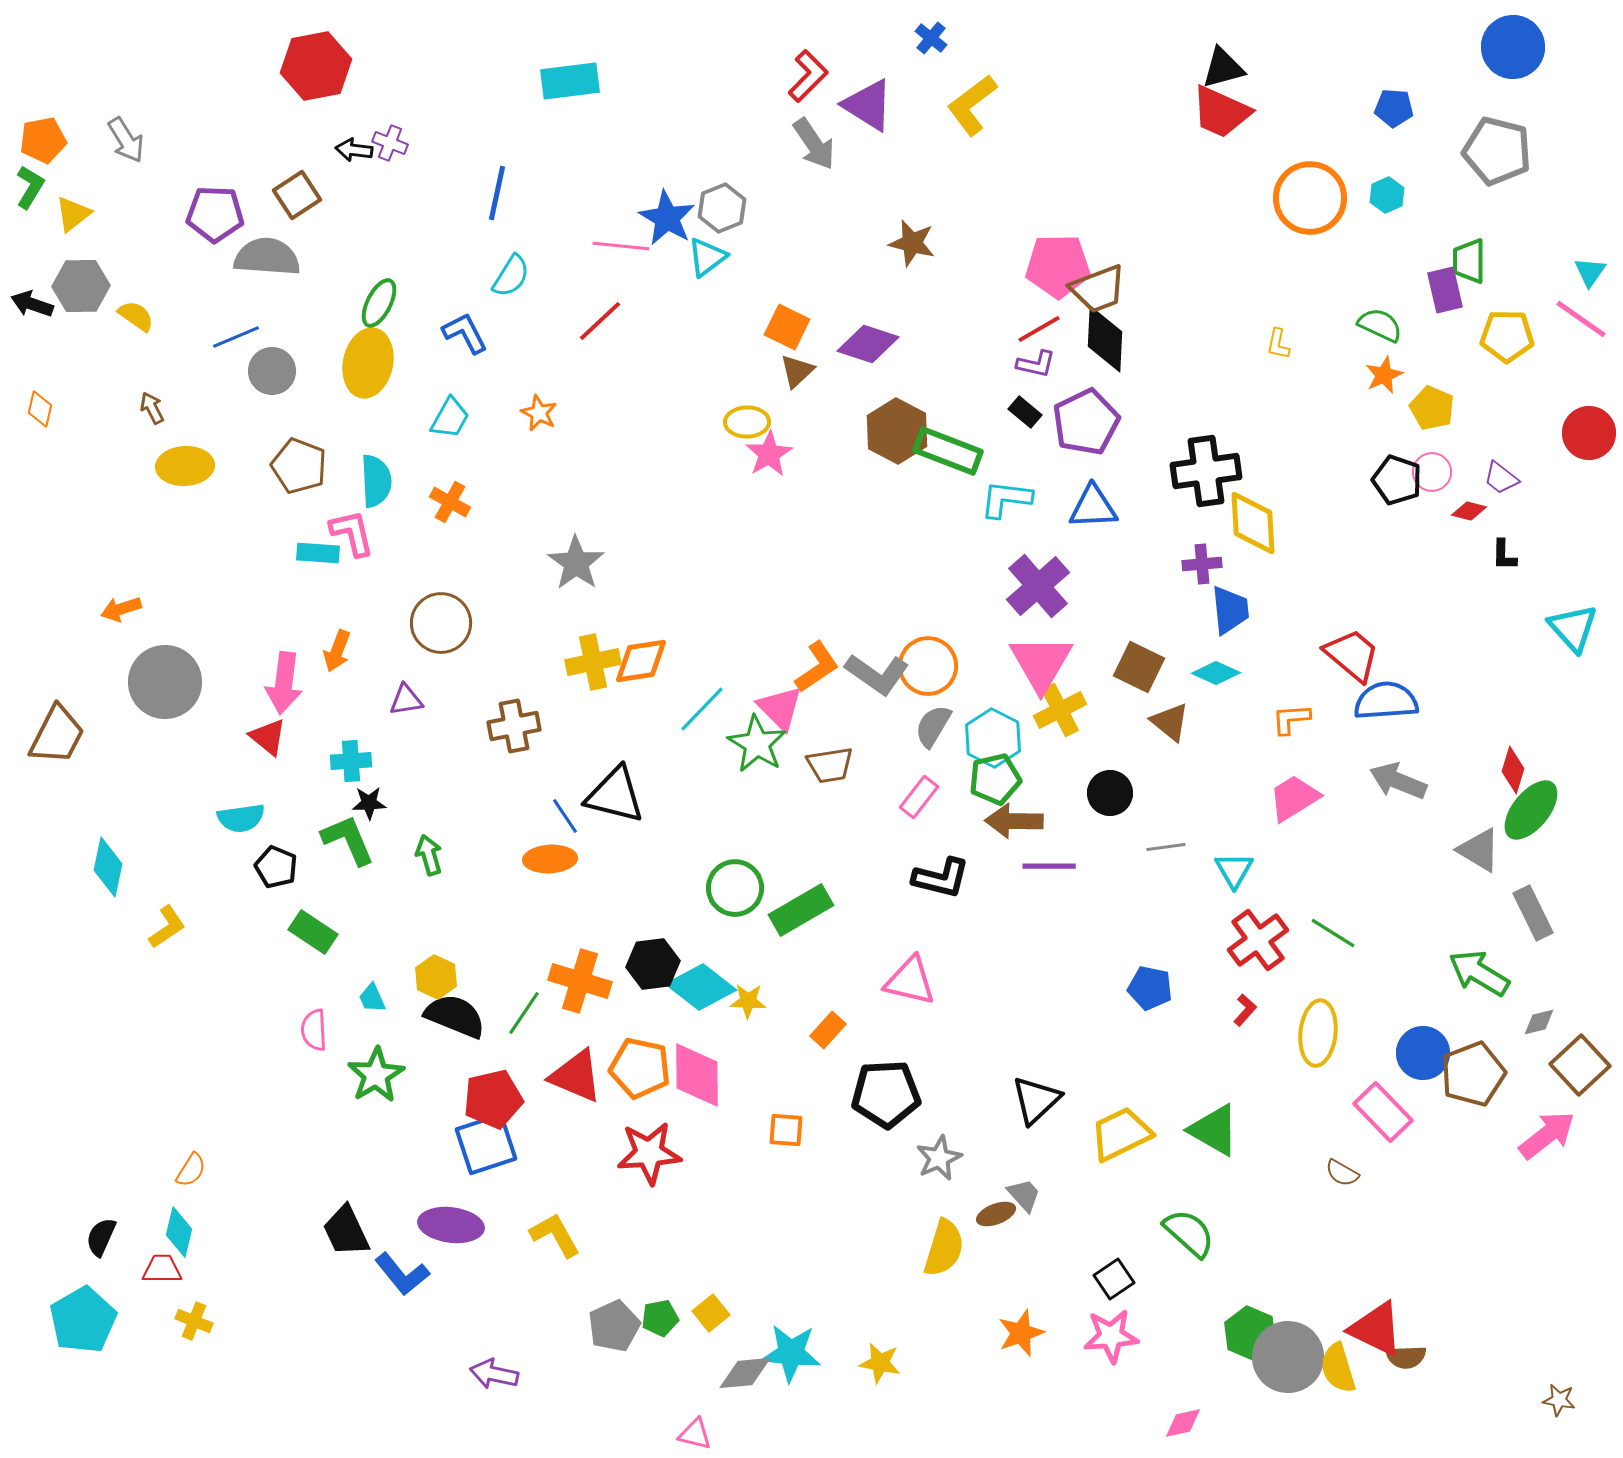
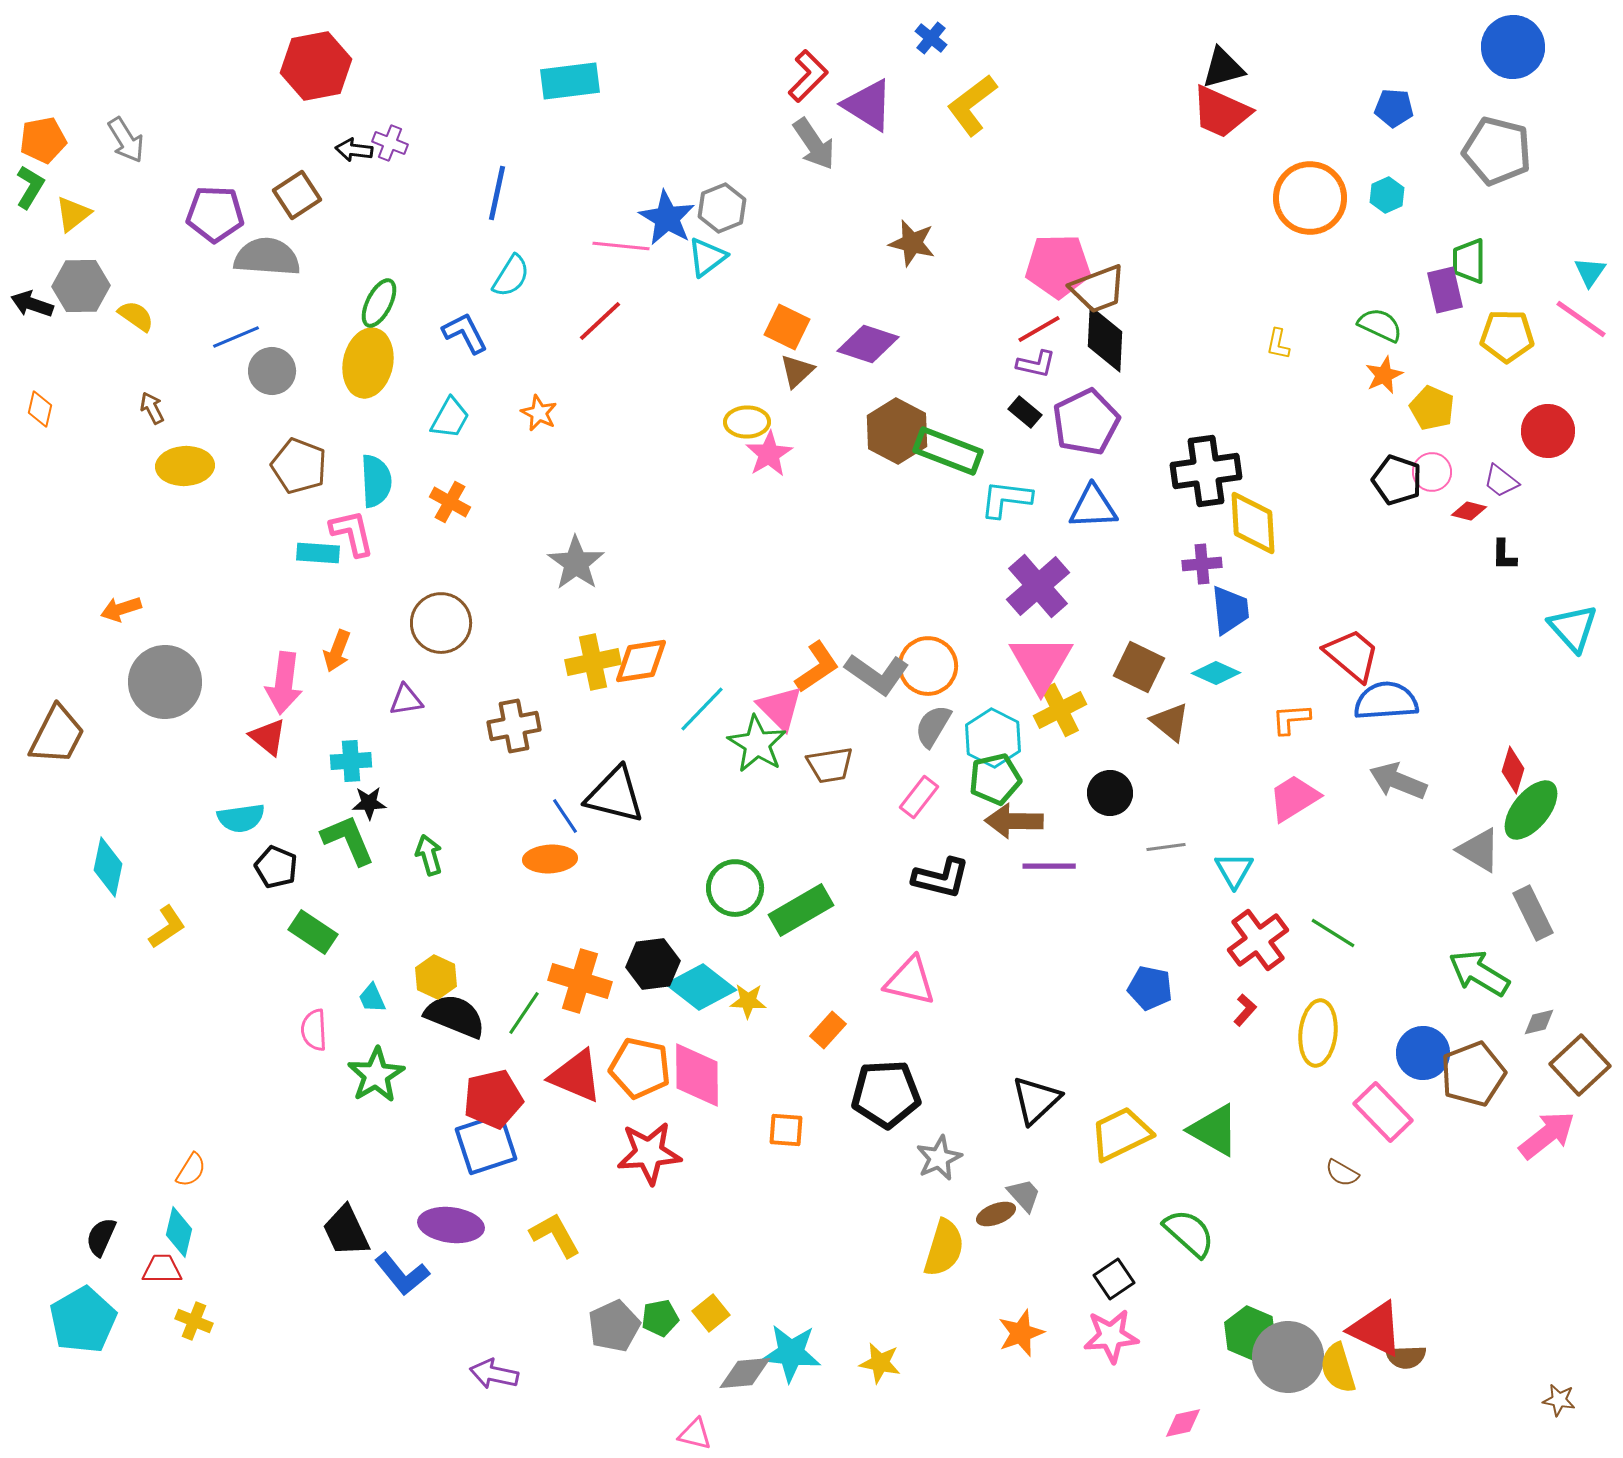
red circle at (1589, 433): moved 41 px left, 2 px up
purple trapezoid at (1501, 478): moved 3 px down
